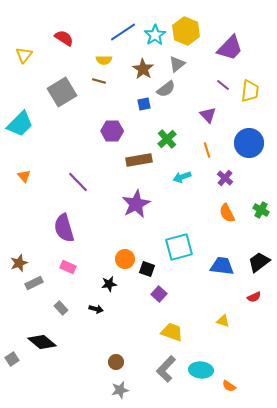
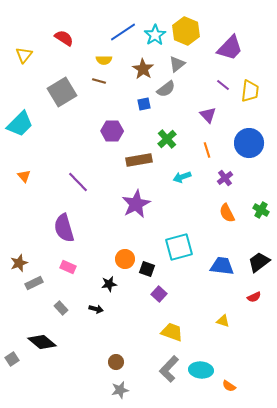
purple cross at (225, 178): rotated 14 degrees clockwise
gray L-shape at (166, 369): moved 3 px right
